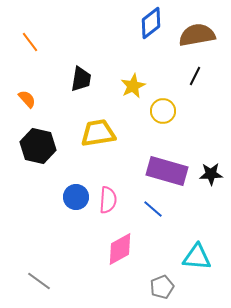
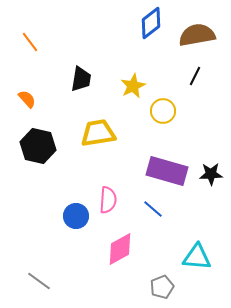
blue circle: moved 19 px down
